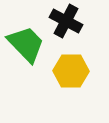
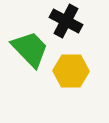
green trapezoid: moved 4 px right, 5 px down
